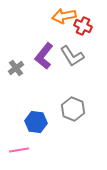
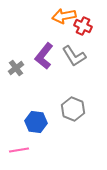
gray L-shape: moved 2 px right
